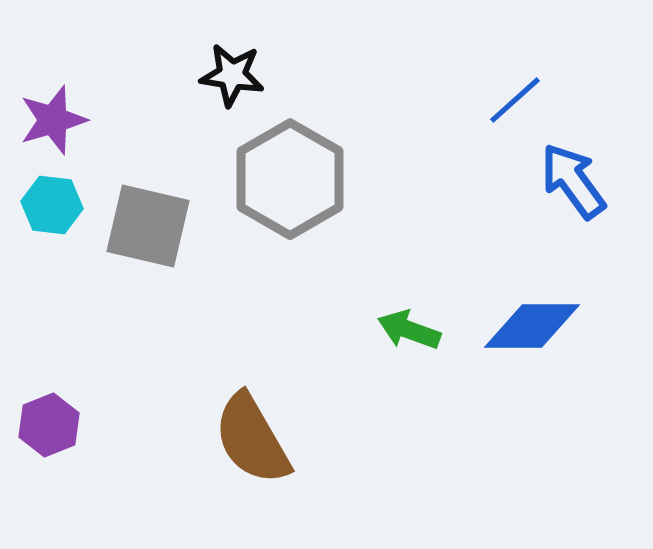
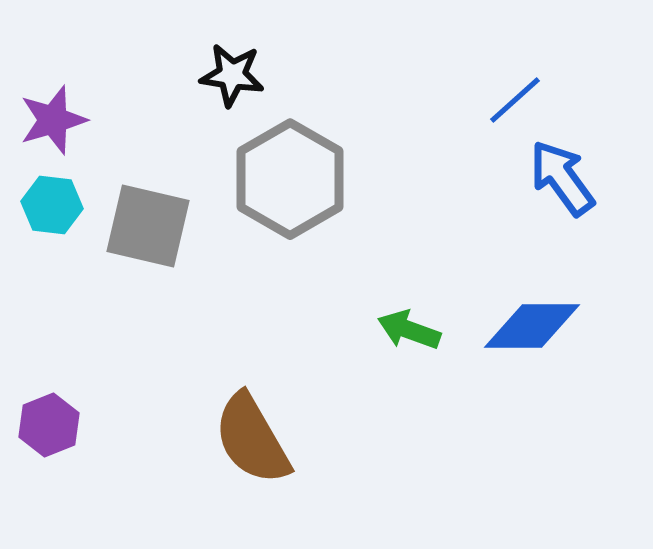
blue arrow: moved 11 px left, 3 px up
